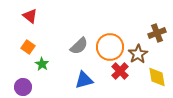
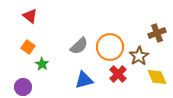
brown star: moved 1 px right, 2 px down
red cross: moved 2 px left, 3 px down
yellow diamond: rotated 15 degrees counterclockwise
